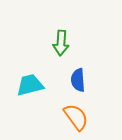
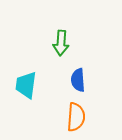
cyan trapezoid: moved 4 px left; rotated 68 degrees counterclockwise
orange semicircle: rotated 40 degrees clockwise
